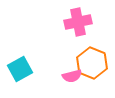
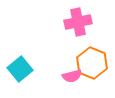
cyan square: rotated 10 degrees counterclockwise
